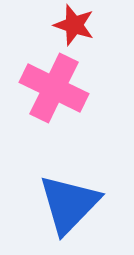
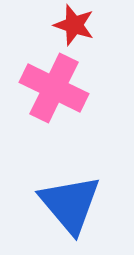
blue triangle: moved 1 px right; rotated 24 degrees counterclockwise
